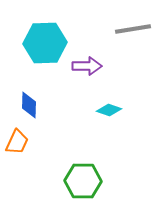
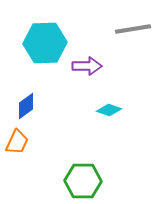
blue diamond: moved 3 px left, 1 px down; rotated 52 degrees clockwise
